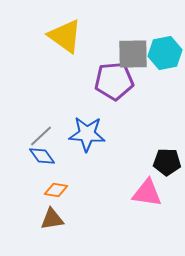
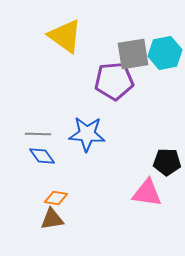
gray square: rotated 8 degrees counterclockwise
gray line: moved 3 px left, 2 px up; rotated 45 degrees clockwise
orange diamond: moved 8 px down
